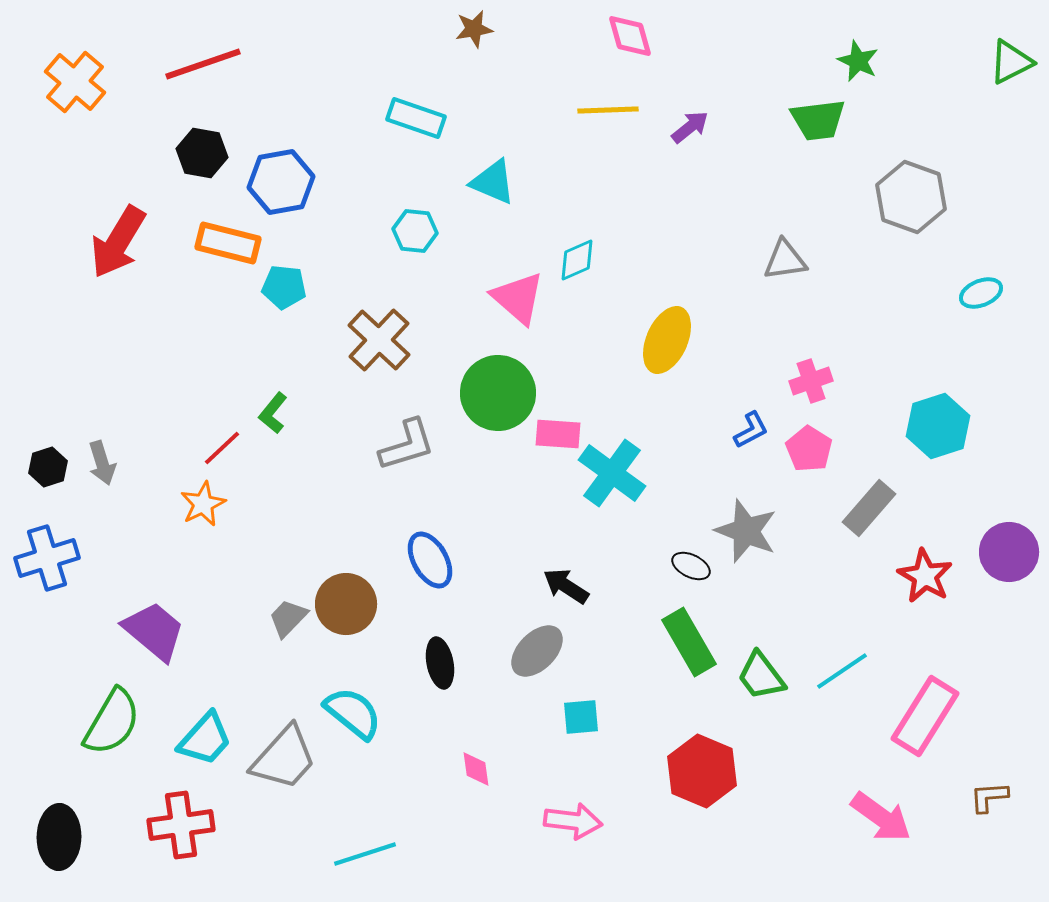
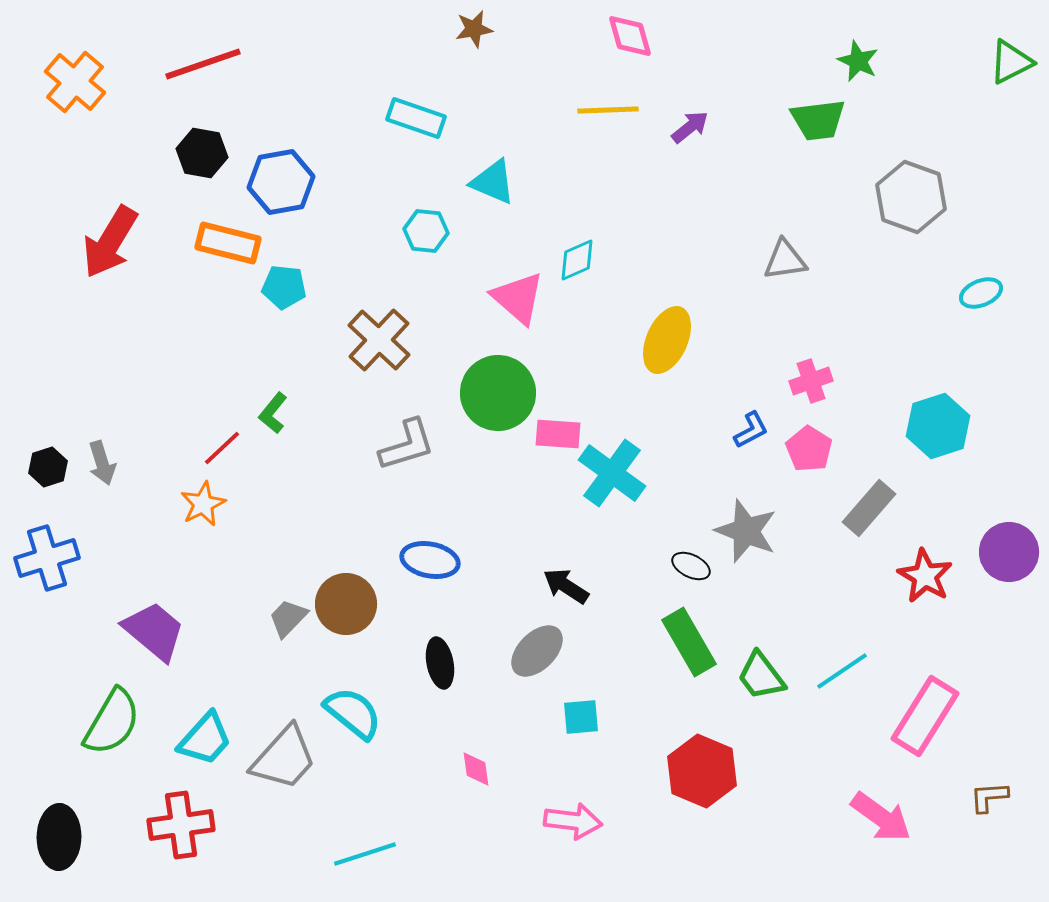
cyan hexagon at (415, 231): moved 11 px right
red arrow at (118, 242): moved 8 px left
blue ellipse at (430, 560): rotated 50 degrees counterclockwise
